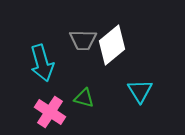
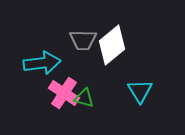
cyan arrow: rotated 81 degrees counterclockwise
pink cross: moved 14 px right, 19 px up
